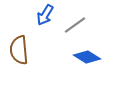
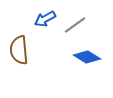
blue arrow: moved 4 px down; rotated 30 degrees clockwise
